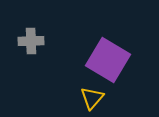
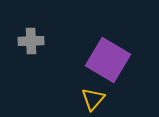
yellow triangle: moved 1 px right, 1 px down
